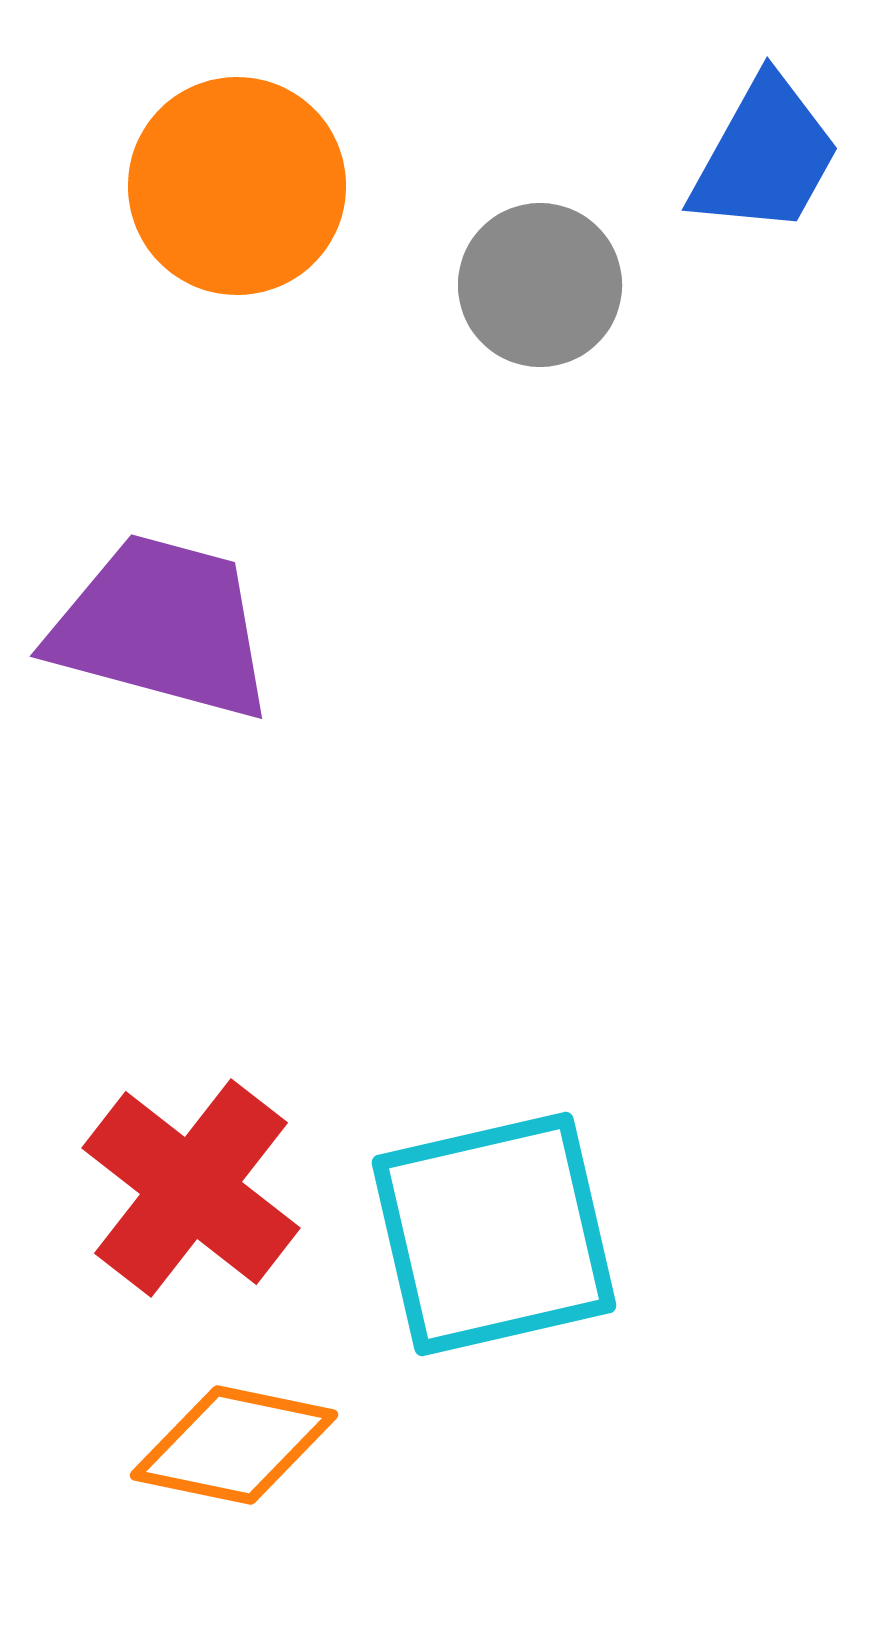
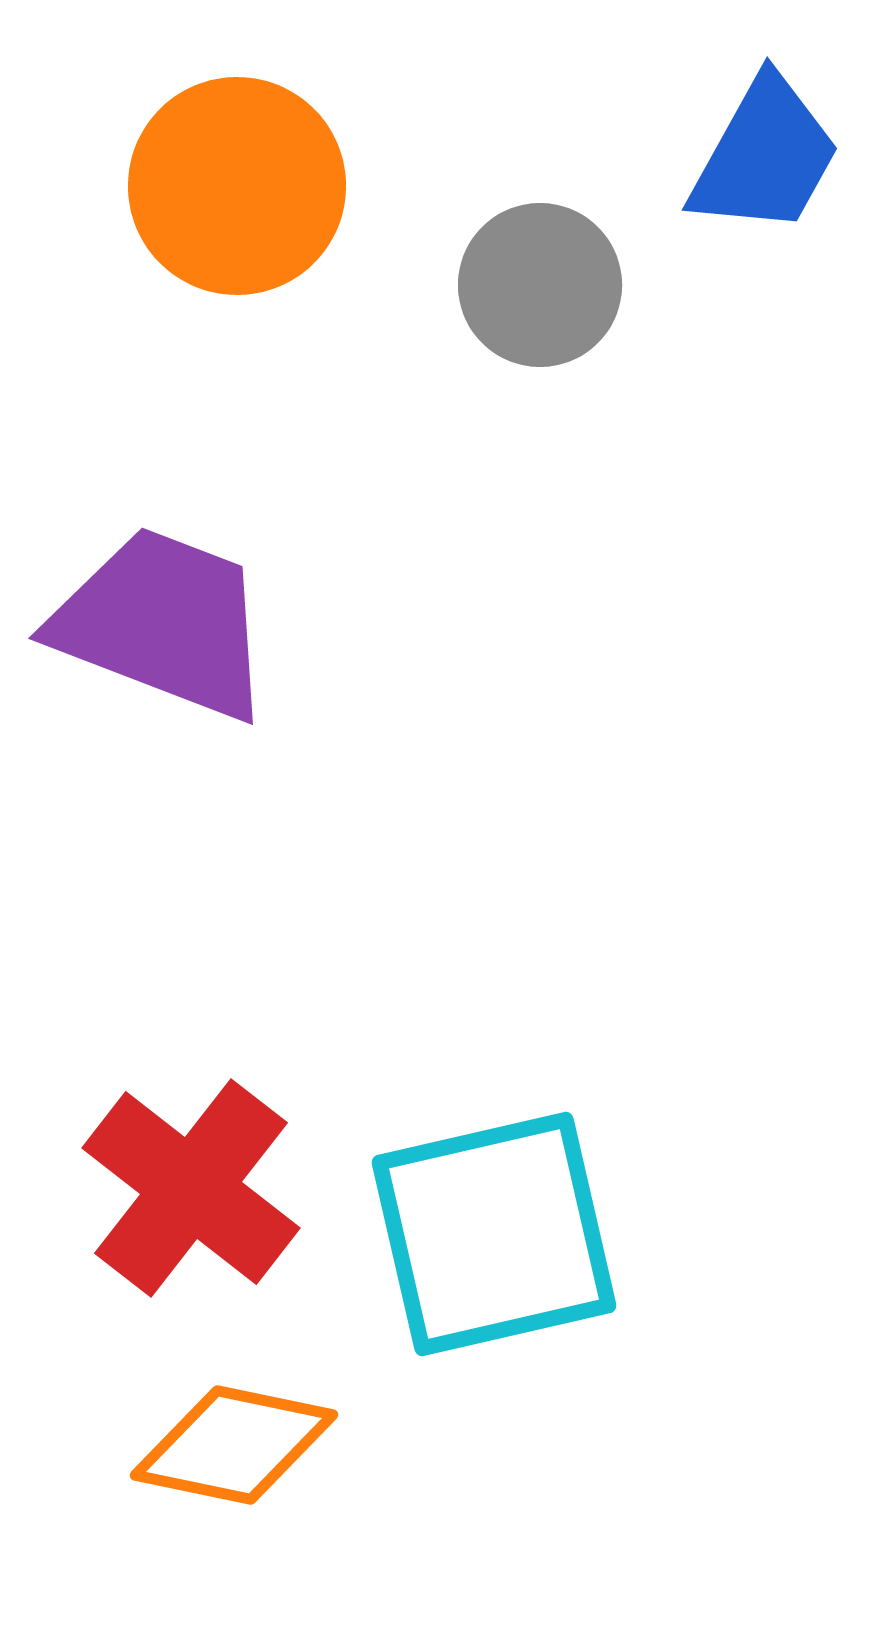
purple trapezoid: moved 1 px right, 4 px up; rotated 6 degrees clockwise
